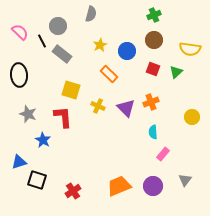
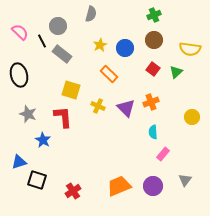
blue circle: moved 2 px left, 3 px up
red square: rotated 16 degrees clockwise
black ellipse: rotated 10 degrees counterclockwise
